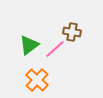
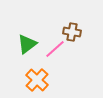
green triangle: moved 2 px left, 1 px up
